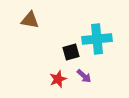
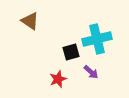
brown triangle: moved 1 px down; rotated 24 degrees clockwise
cyan cross: rotated 8 degrees counterclockwise
purple arrow: moved 7 px right, 4 px up
